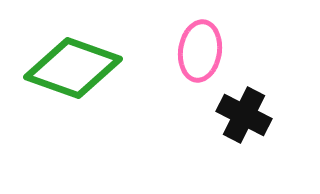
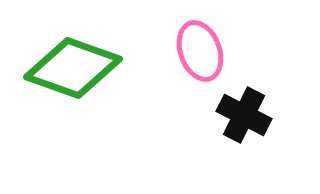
pink ellipse: rotated 28 degrees counterclockwise
